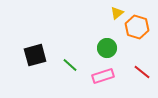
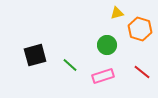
yellow triangle: rotated 24 degrees clockwise
orange hexagon: moved 3 px right, 2 px down
green circle: moved 3 px up
